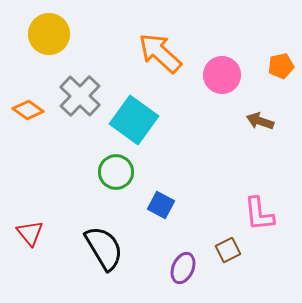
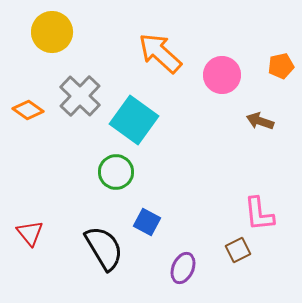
yellow circle: moved 3 px right, 2 px up
blue square: moved 14 px left, 17 px down
brown square: moved 10 px right
